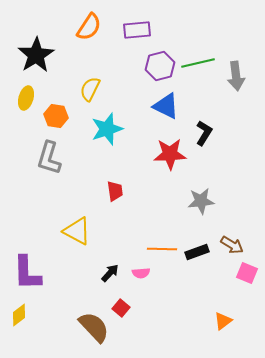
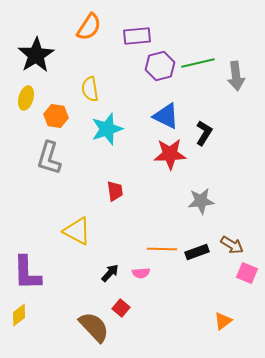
purple rectangle: moved 6 px down
yellow semicircle: rotated 35 degrees counterclockwise
blue triangle: moved 10 px down
